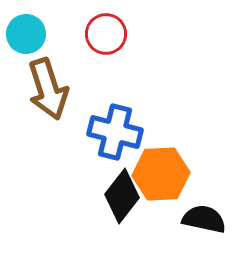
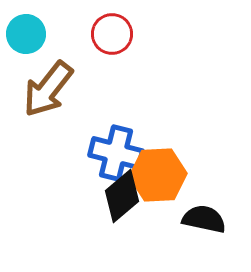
red circle: moved 6 px right
brown arrow: rotated 56 degrees clockwise
blue cross: moved 1 px right, 21 px down
orange hexagon: moved 3 px left, 1 px down
black diamond: rotated 12 degrees clockwise
